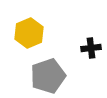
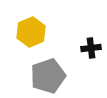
yellow hexagon: moved 2 px right, 1 px up
